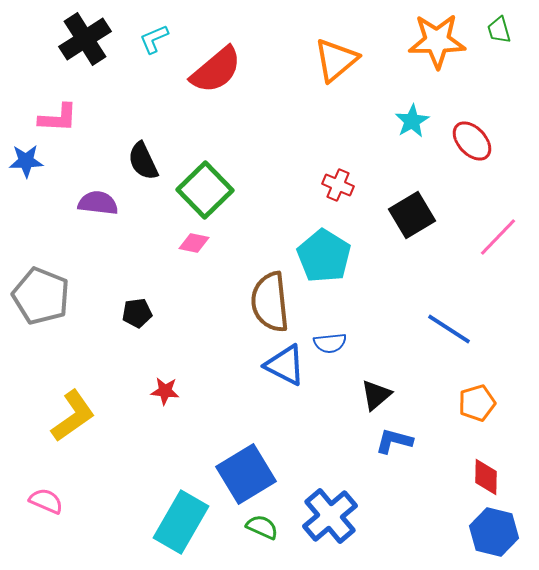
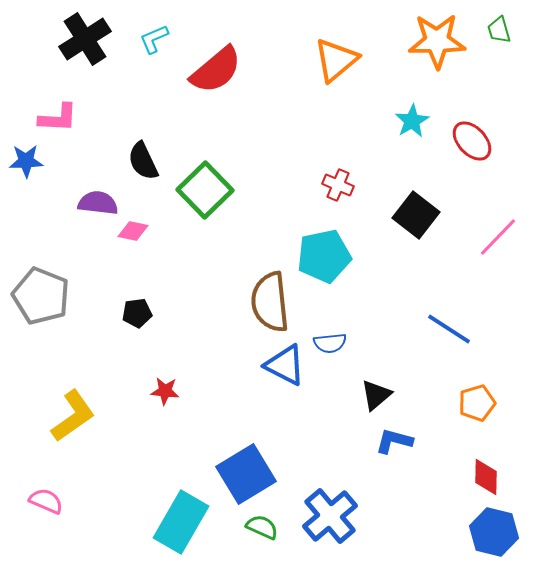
black square: moved 4 px right; rotated 21 degrees counterclockwise
pink diamond: moved 61 px left, 12 px up
cyan pentagon: rotated 28 degrees clockwise
